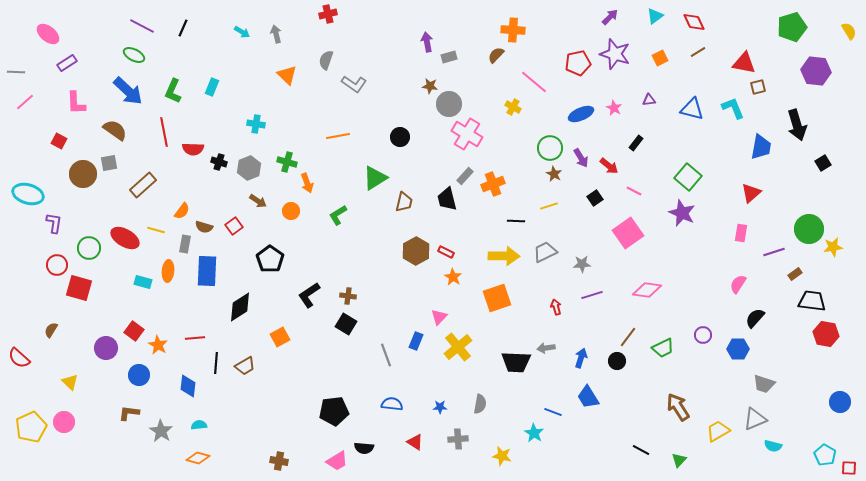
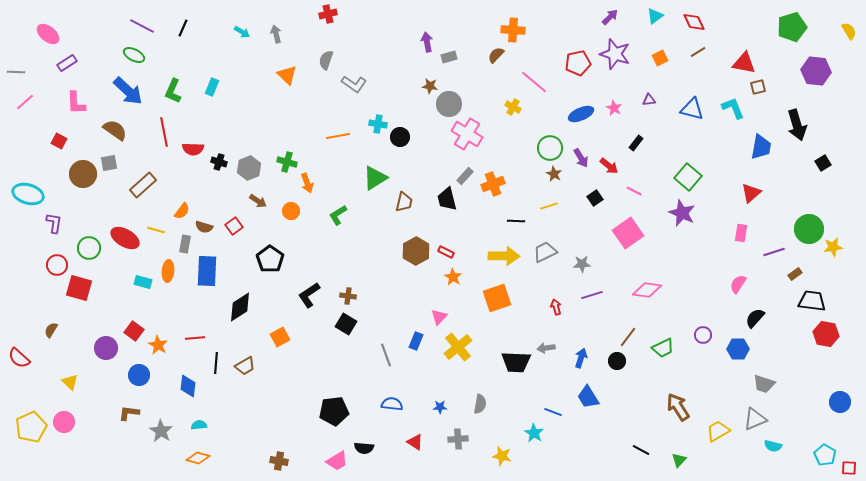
cyan cross at (256, 124): moved 122 px right
